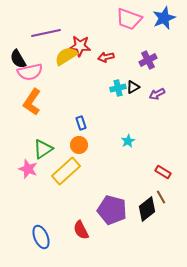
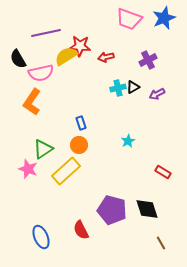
pink semicircle: moved 11 px right, 1 px down
brown line: moved 46 px down
black diamond: rotated 70 degrees counterclockwise
